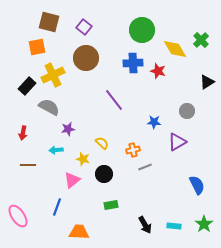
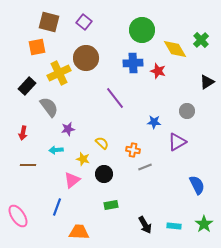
purple square: moved 5 px up
yellow cross: moved 6 px right, 2 px up
purple line: moved 1 px right, 2 px up
gray semicircle: rotated 25 degrees clockwise
orange cross: rotated 24 degrees clockwise
